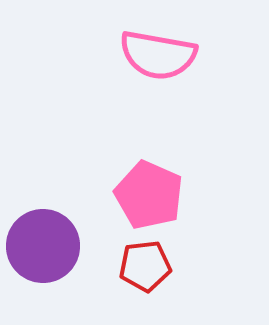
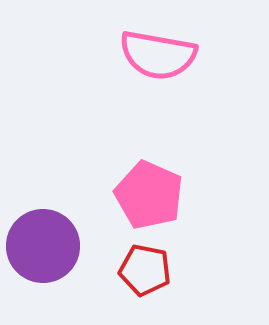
red pentagon: moved 4 px down; rotated 18 degrees clockwise
